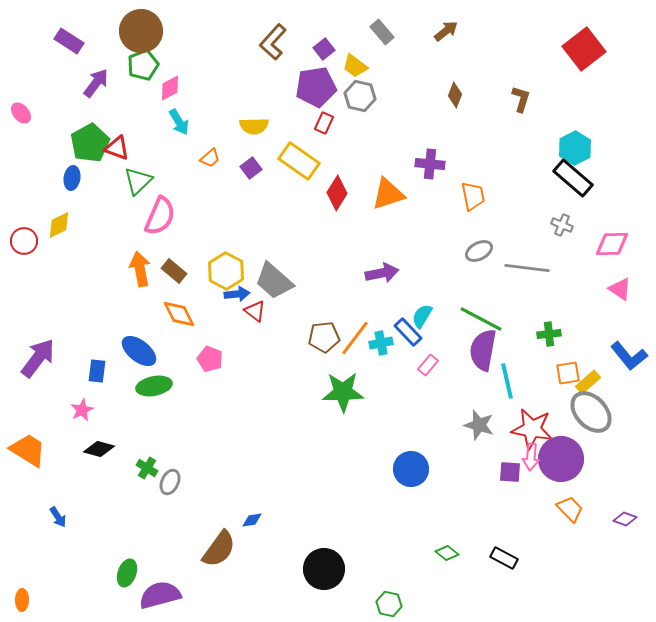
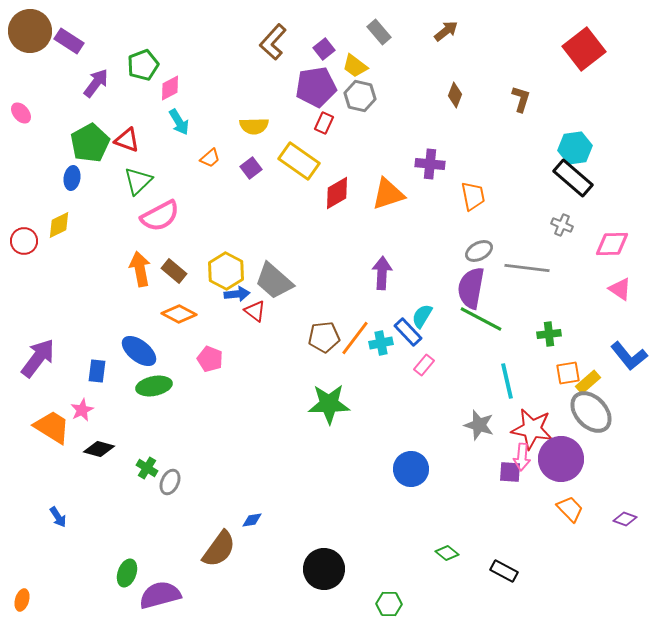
brown circle at (141, 31): moved 111 px left
gray rectangle at (382, 32): moved 3 px left
red triangle at (117, 148): moved 10 px right, 8 px up
cyan hexagon at (575, 148): rotated 20 degrees clockwise
red diamond at (337, 193): rotated 28 degrees clockwise
pink semicircle at (160, 216): rotated 39 degrees clockwise
purple arrow at (382, 273): rotated 76 degrees counterclockwise
orange diamond at (179, 314): rotated 36 degrees counterclockwise
purple semicircle at (483, 350): moved 12 px left, 62 px up
pink rectangle at (428, 365): moved 4 px left
green star at (343, 392): moved 14 px left, 12 px down
orange trapezoid at (28, 450): moved 24 px right, 23 px up
pink arrow at (531, 457): moved 9 px left
black rectangle at (504, 558): moved 13 px down
orange ellipse at (22, 600): rotated 15 degrees clockwise
green hexagon at (389, 604): rotated 10 degrees counterclockwise
